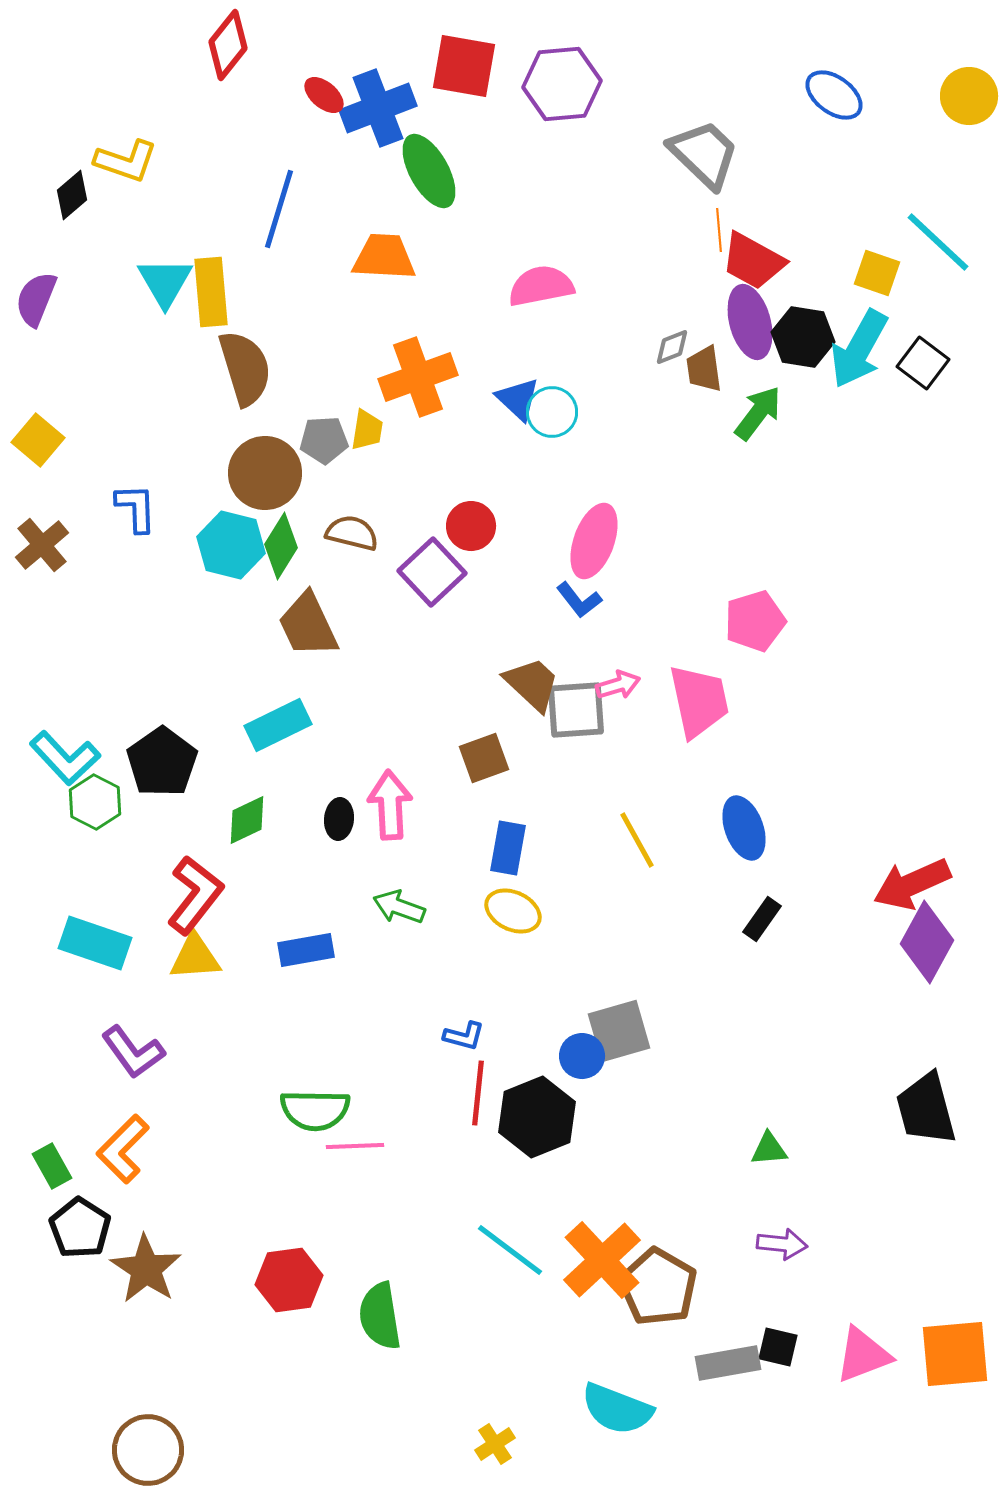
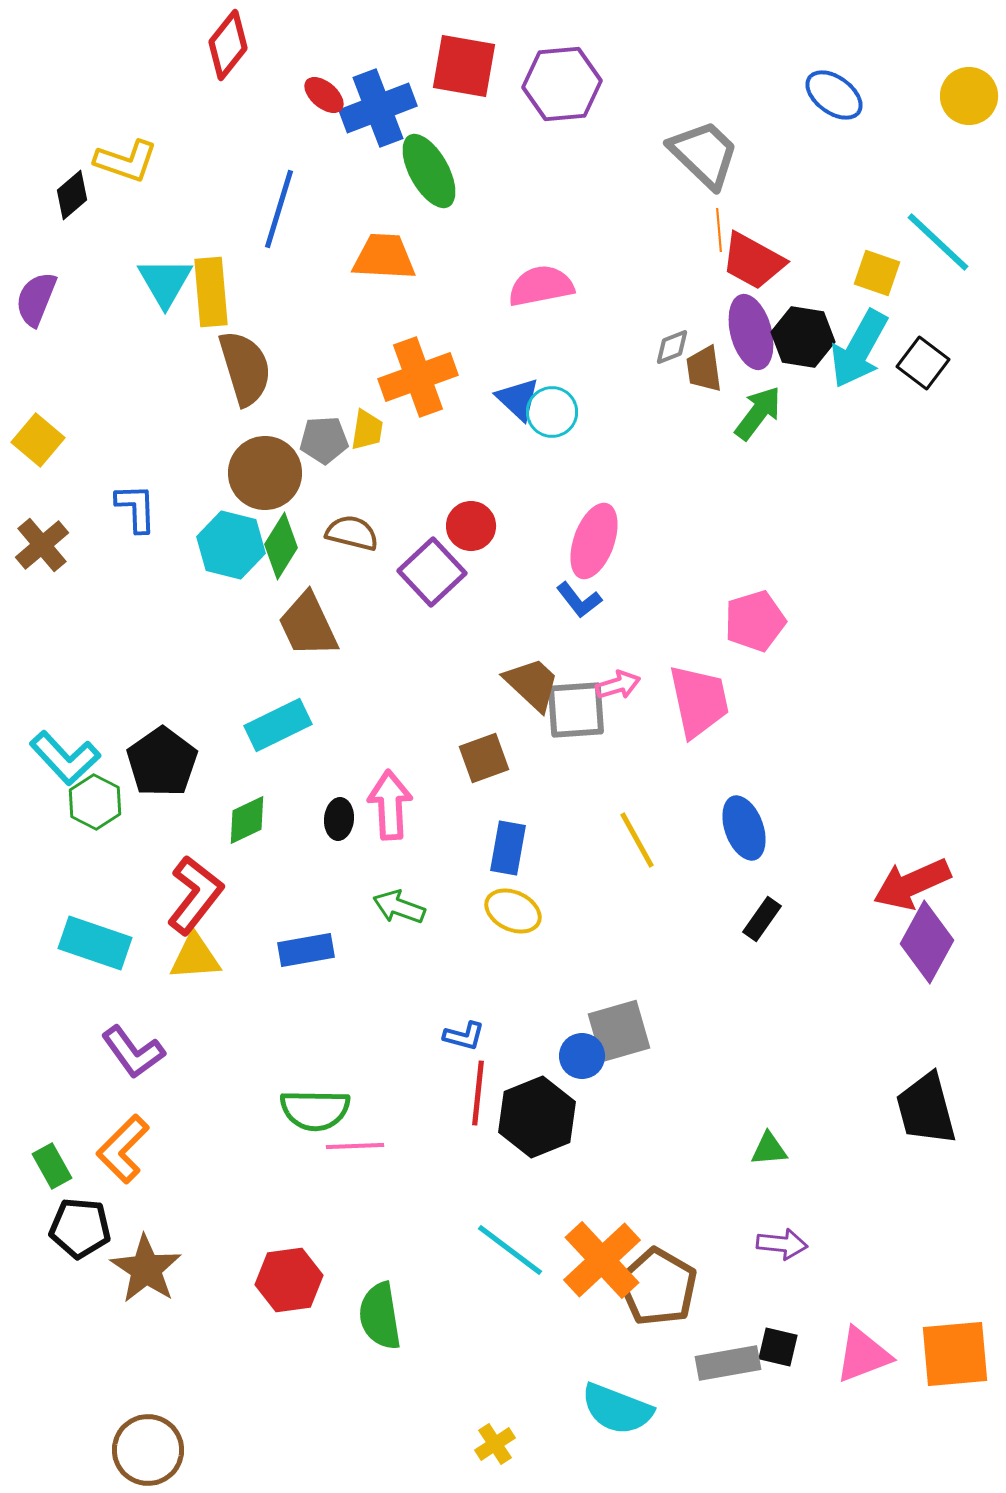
purple ellipse at (750, 322): moved 1 px right, 10 px down
black pentagon at (80, 1228): rotated 28 degrees counterclockwise
